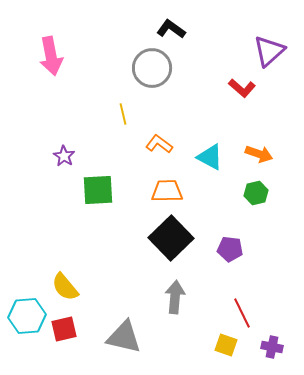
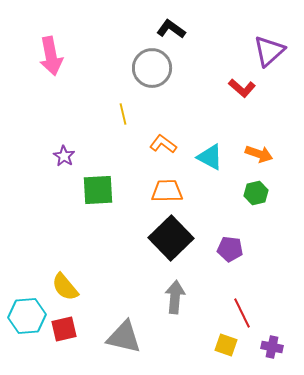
orange L-shape: moved 4 px right
